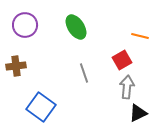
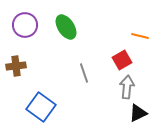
green ellipse: moved 10 px left
